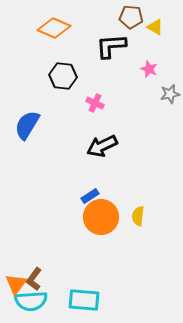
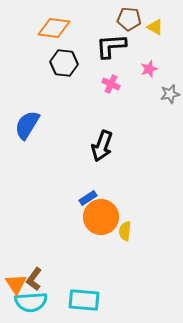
brown pentagon: moved 2 px left, 2 px down
orange diamond: rotated 16 degrees counterclockwise
pink star: rotated 30 degrees clockwise
black hexagon: moved 1 px right, 13 px up
pink cross: moved 16 px right, 19 px up
black arrow: rotated 44 degrees counterclockwise
blue rectangle: moved 2 px left, 2 px down
yellow semicircle: moved 13 px left, 15 px down
orange triangle: rotated 10 degrees counterclockwise
cyan semicircle: moved 1 px down
